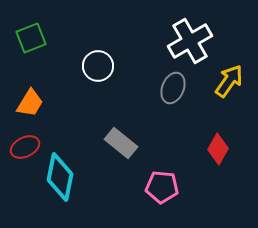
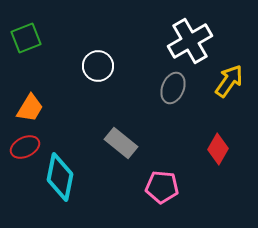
green square: moved 5 px left
orange trapezoid: moved 5 px down
